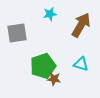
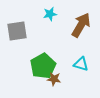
gray square: moved 2 px up
green pentagon: rotated 10 degrees counterclockwise
